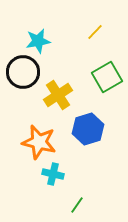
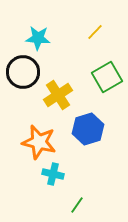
cyan star: moved 3 px up; rotated 15 degrees clockwise
